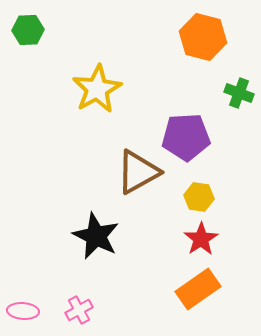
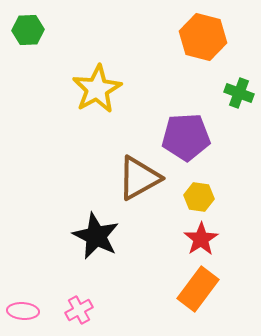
brown triangle: moved 1 px right, 6 px down
orange rectangle: rotated 18 degrees counterclockwise
